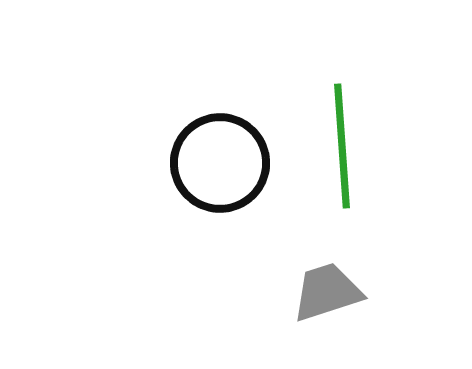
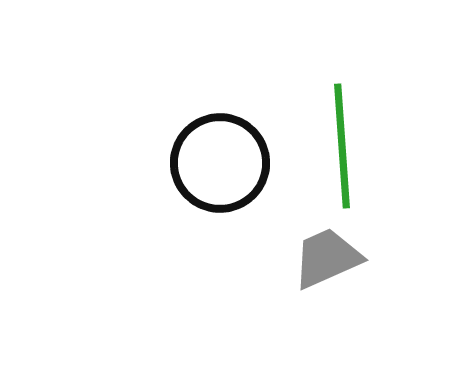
gray trapezoid: moved 34 px up; rotated 6 degrees counterclockwise
